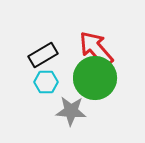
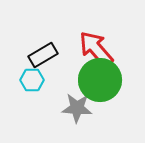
green circle: moved 5 px right, 2 px down
cyan hexagon: moved 14 px left, 2 px up
gray star: moved 6 px right, 3 px up
